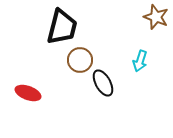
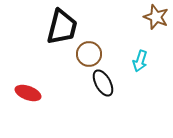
brown circle: moved 9 px right, 6 px up
